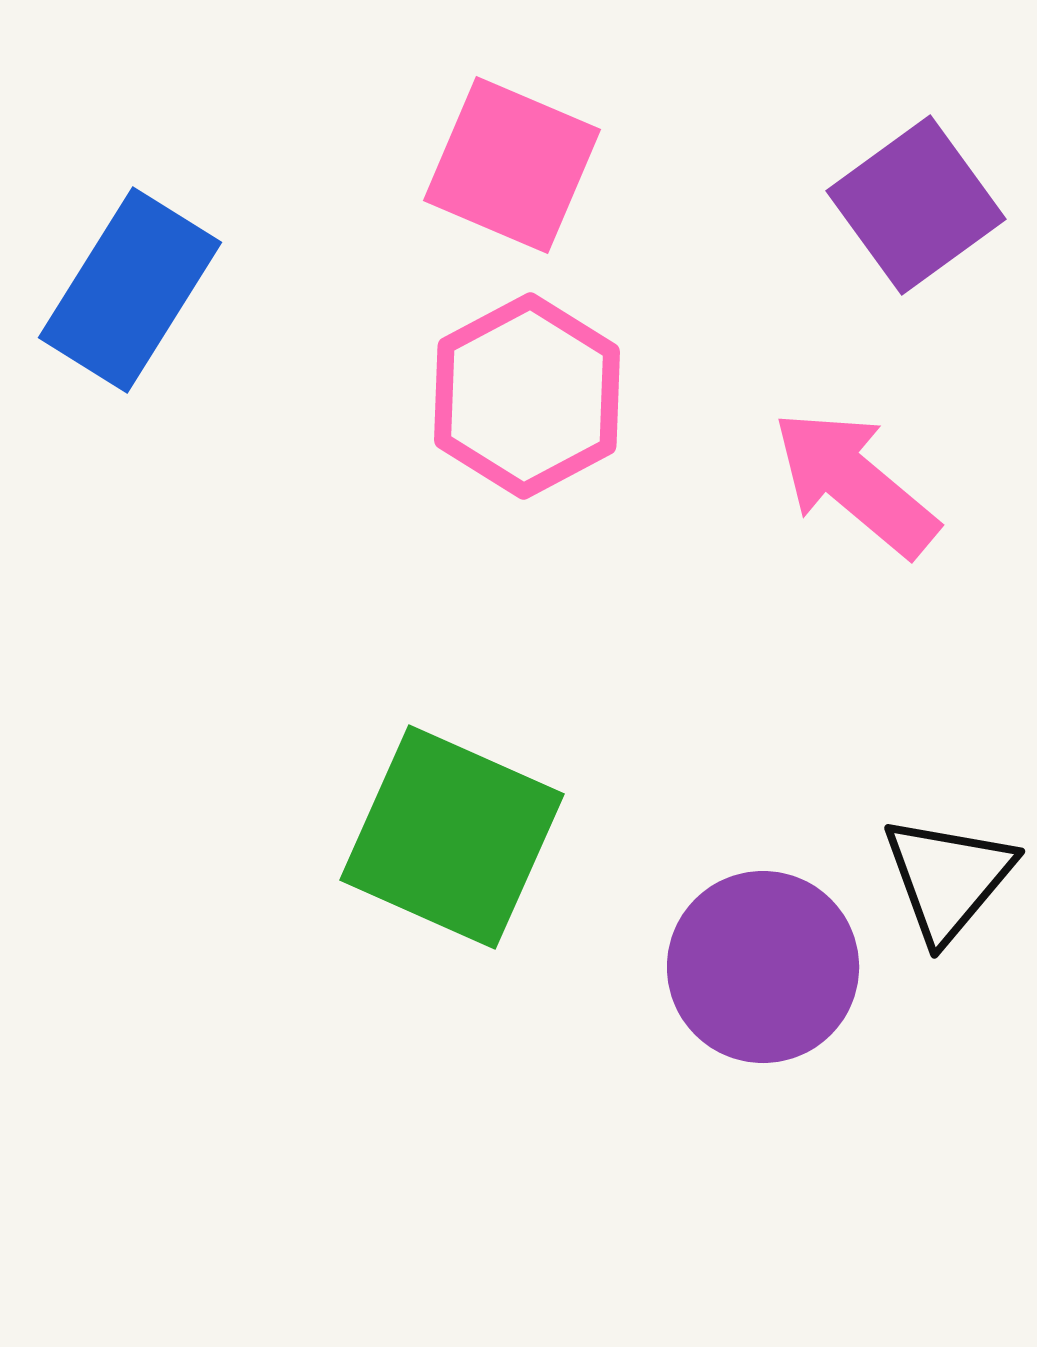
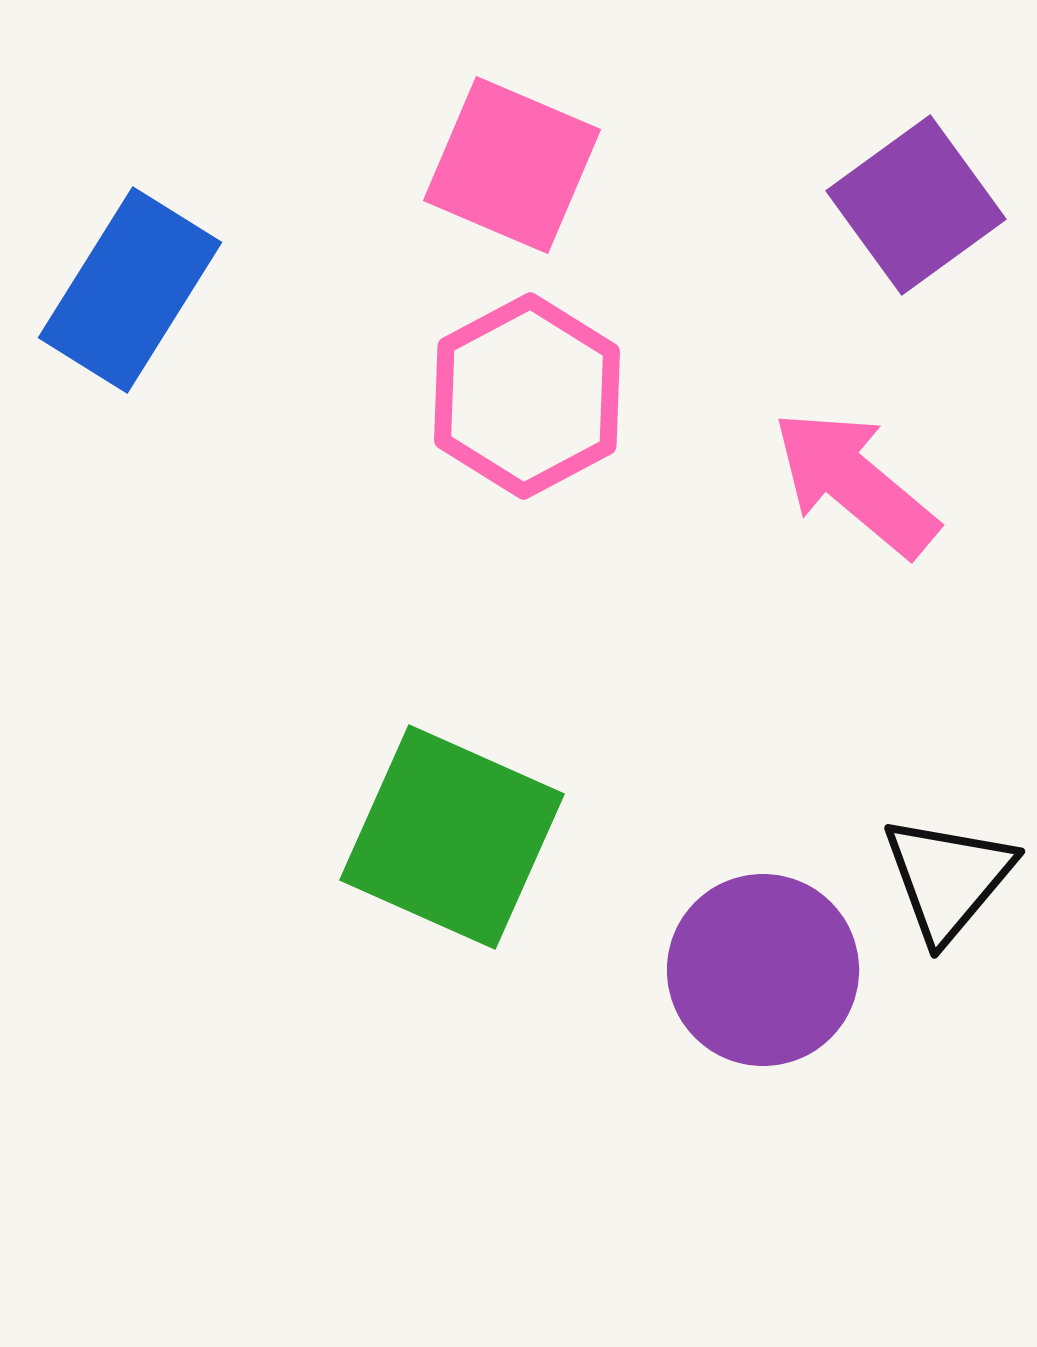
purple circle: moved 3 px down
